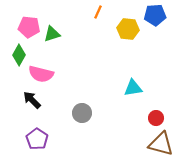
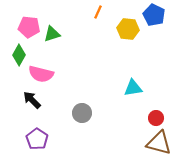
blue pentagon: moved 1 px left; rotated 30 degrees clockwise
brown triangle: moved 2 px left, 1 px up
